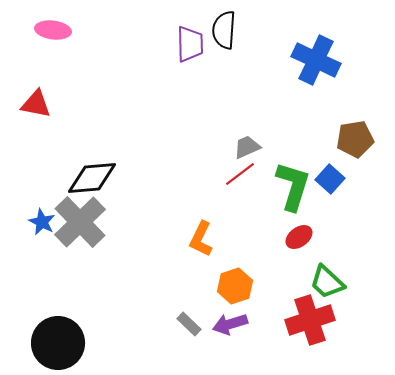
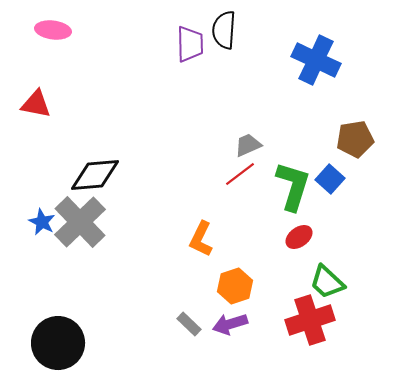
gray trapezoid: moved 1 px right, 2 px up
black diamond: moved 3 px right, 3 px up
